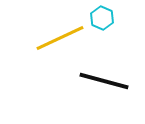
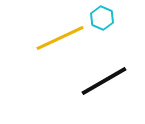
black line: rotated 45 degrees counterclockwise
